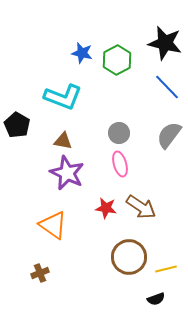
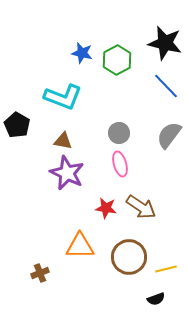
blue line: moved 1 px left, 1 px up
orange triangle: moved 27 px right, 21 px down; rotated 36 degrees counterclockwise
